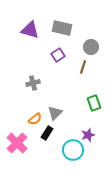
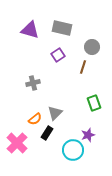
gray circle: moved 1 px right
